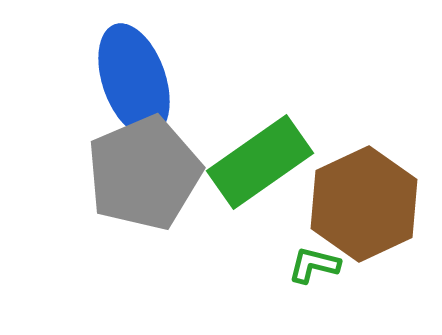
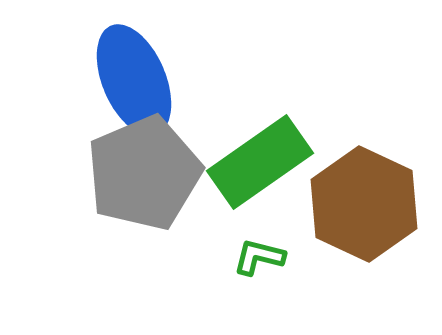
blue ellipse: rotated 4 degrees counterclockwise
brown hexagon: rotated 10 degrees counterclockwise
green L-shape: moved 55 px left, 8 px up
